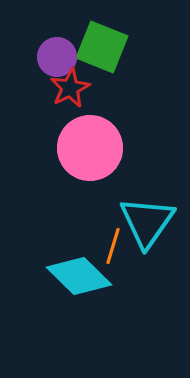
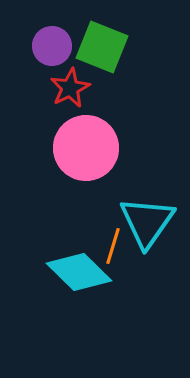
purple circle: moved 5 px left, 11 px up
pink circle: moved 4 px left
cyan diamond: moved 4 px up
